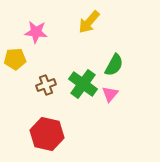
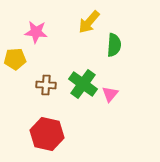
green semicircle: moved 20 px up; rotated 25 degrees counterclockwise
brown cross: rotated 24 degrees clockwise
